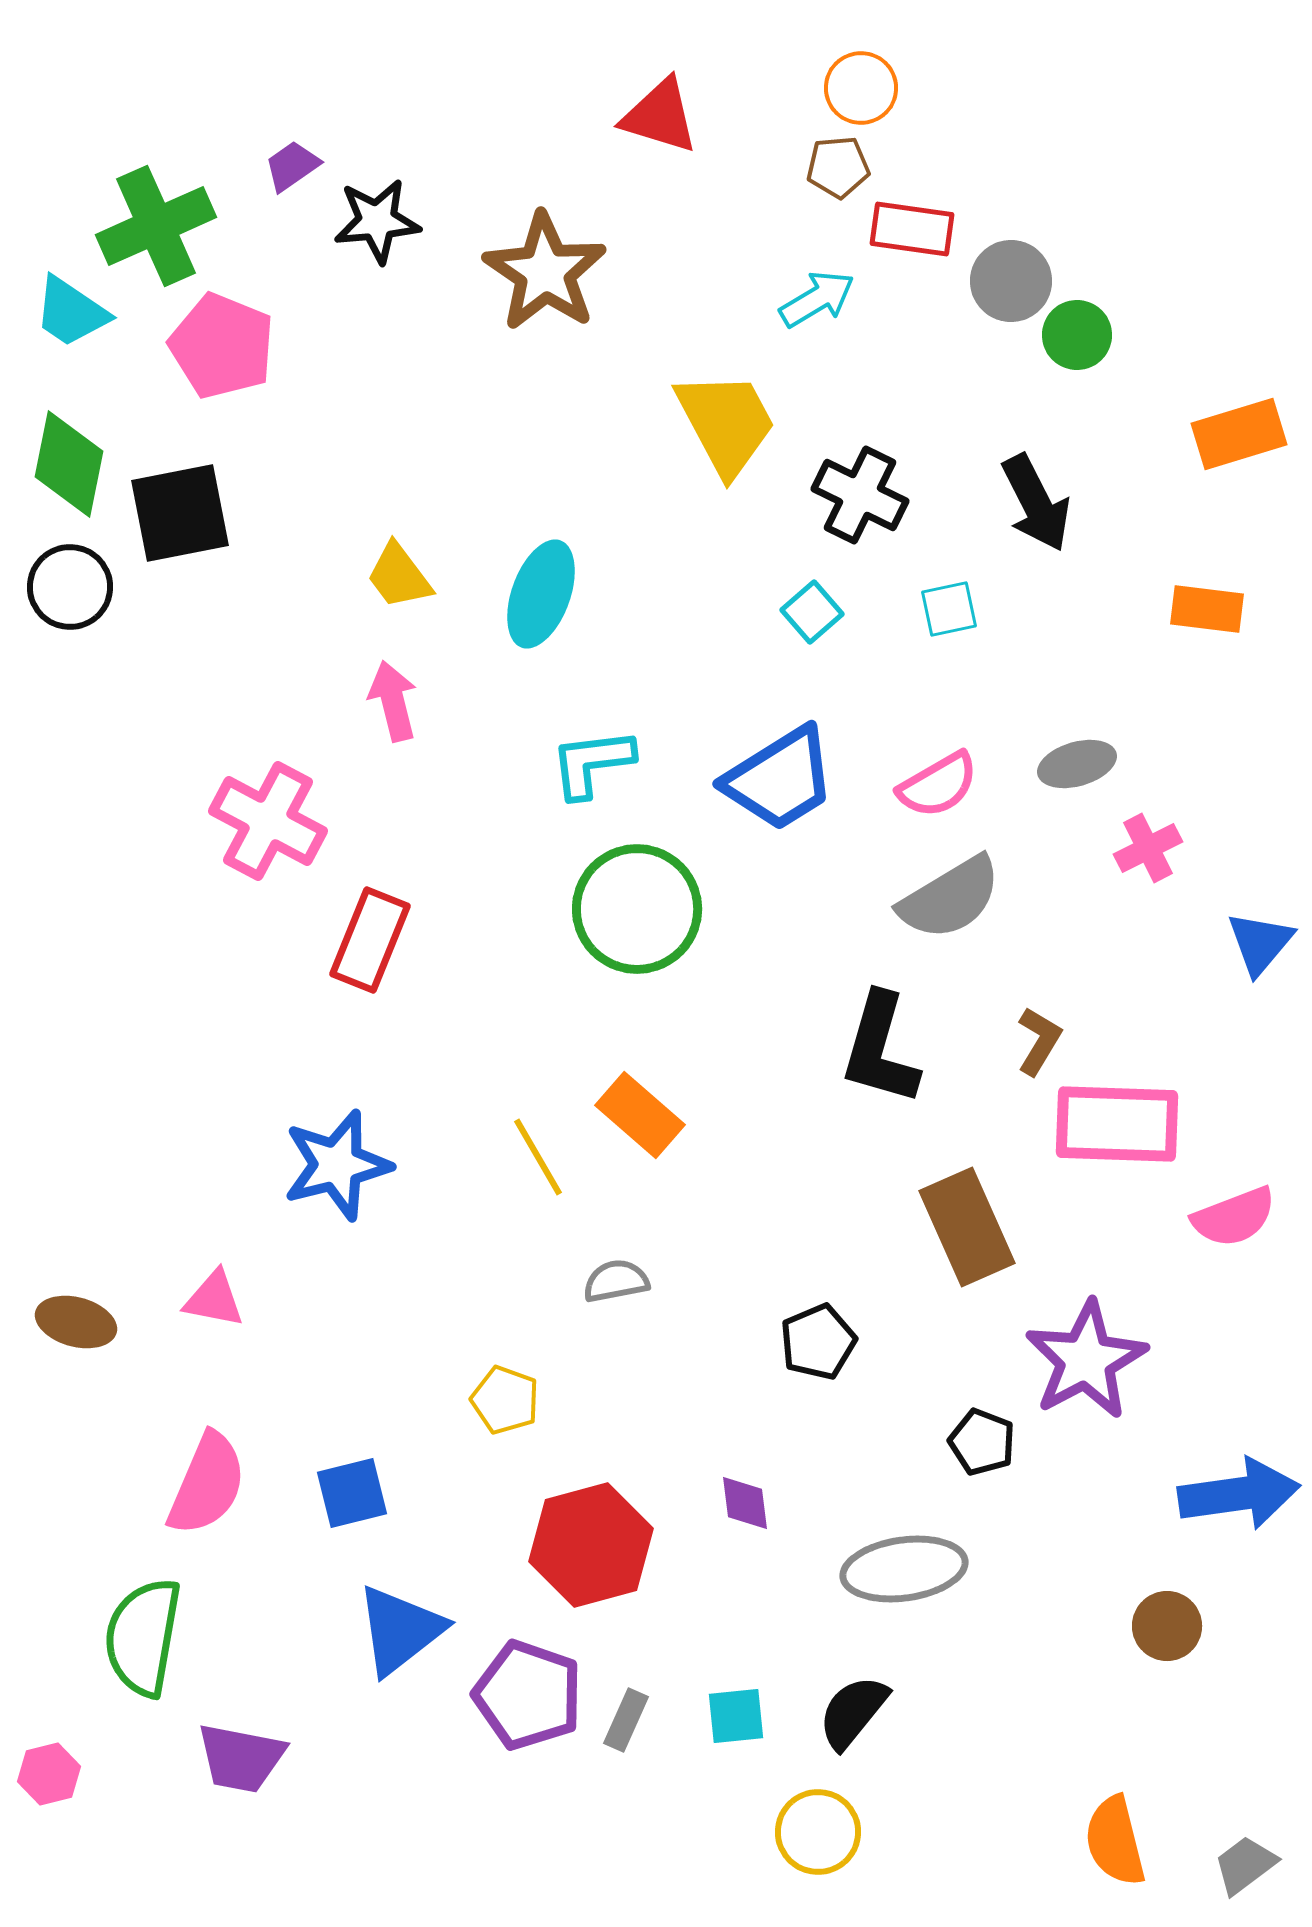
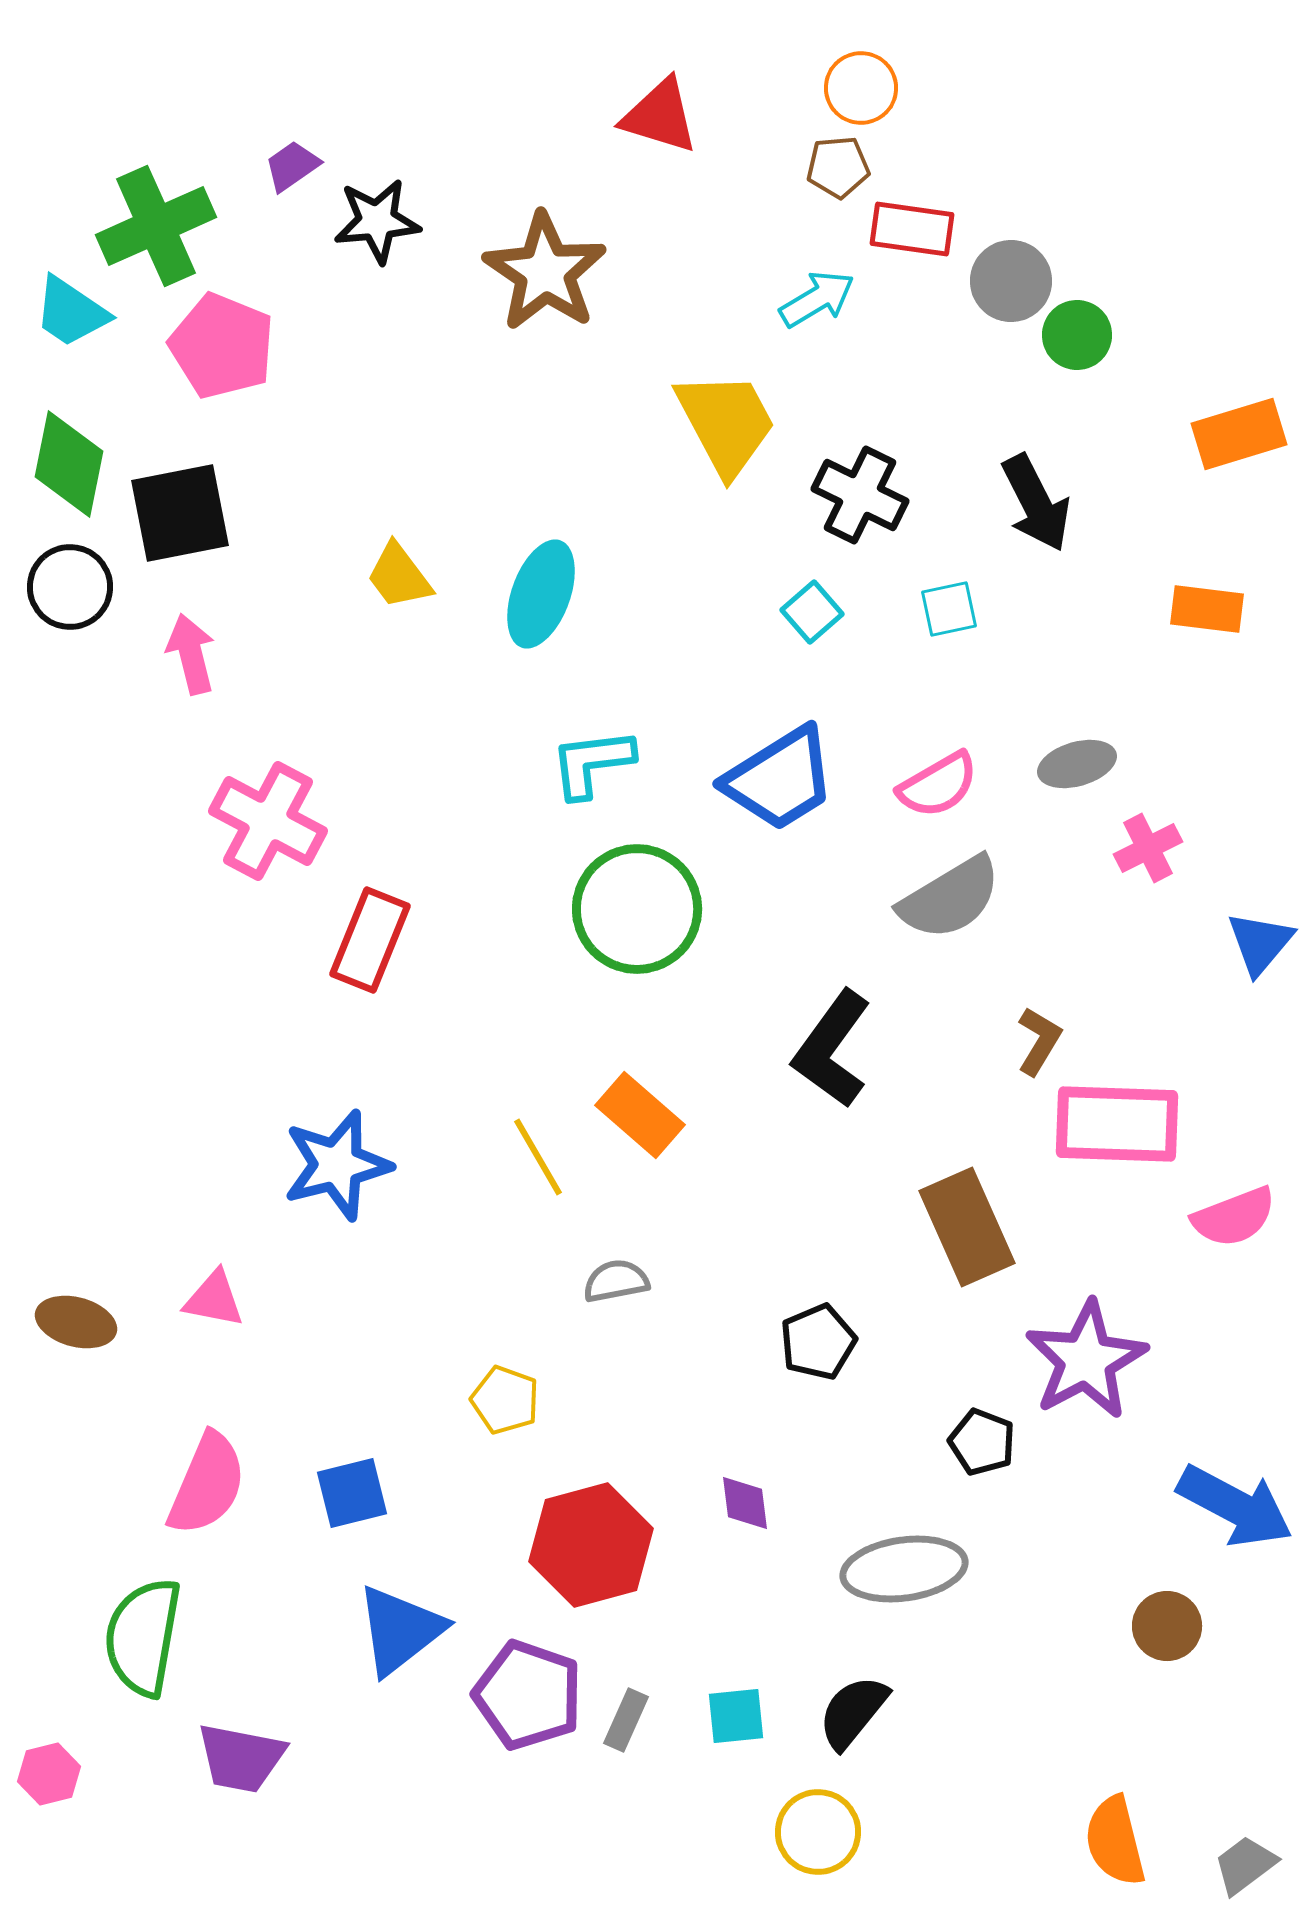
pink arrow at (393, 701): moved 202 px left, 47 px up
black L-shape at (880, 1049): moved 48 px left; rotated 20 degrees clockwise
blue arrow at (1239, 1494): moved 4 px left, 12 px down; rotated 36 degrees clockwise
